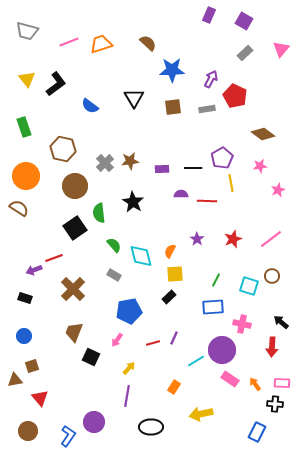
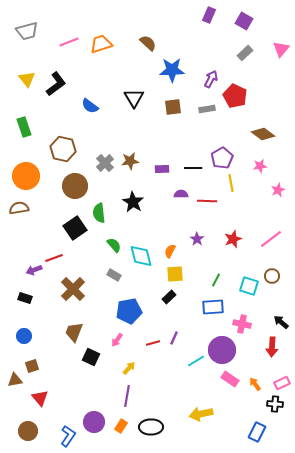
gray trapezoid at (27, 31): rotated 30 degrees counterclockwise
brown semicircle at (19, 208): rotated 42 degrees counterclockwise
pink rectangle at (282, 383): rotated 28 degrees counterclockwise
orange rectangle at (174, 387): moved 53 px left, 39 px down
